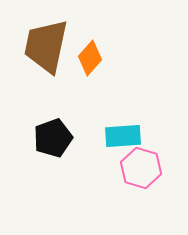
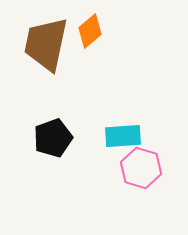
brown trapezoid: moved 2 px up
orange diamond: moved 27 px up; rotated 8 degrees clockwise
